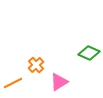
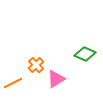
green diamond: moved 4 px left, 1 px down
pink triangle: moved 3 px left, 3 px up
